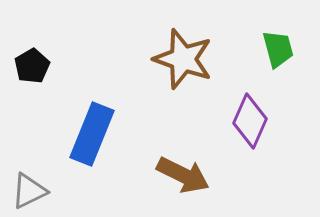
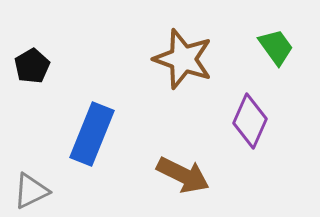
green trapezoid: moved 2 px left, 2 px up; rotated 21 degrees counterclockwise
gray triangle: moved 2 px right
